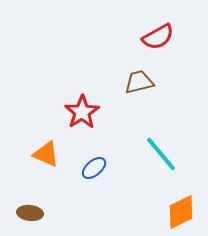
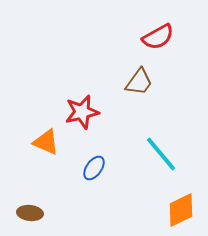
brown trapezoid: rotated 140 degrees clockwise
red star: rotated 20 degrees clockwise
orange triangle: moved 12 px up
blue ellipse: rotated 15 degrees counterclockwise
orange diamond: moved 2 px up
